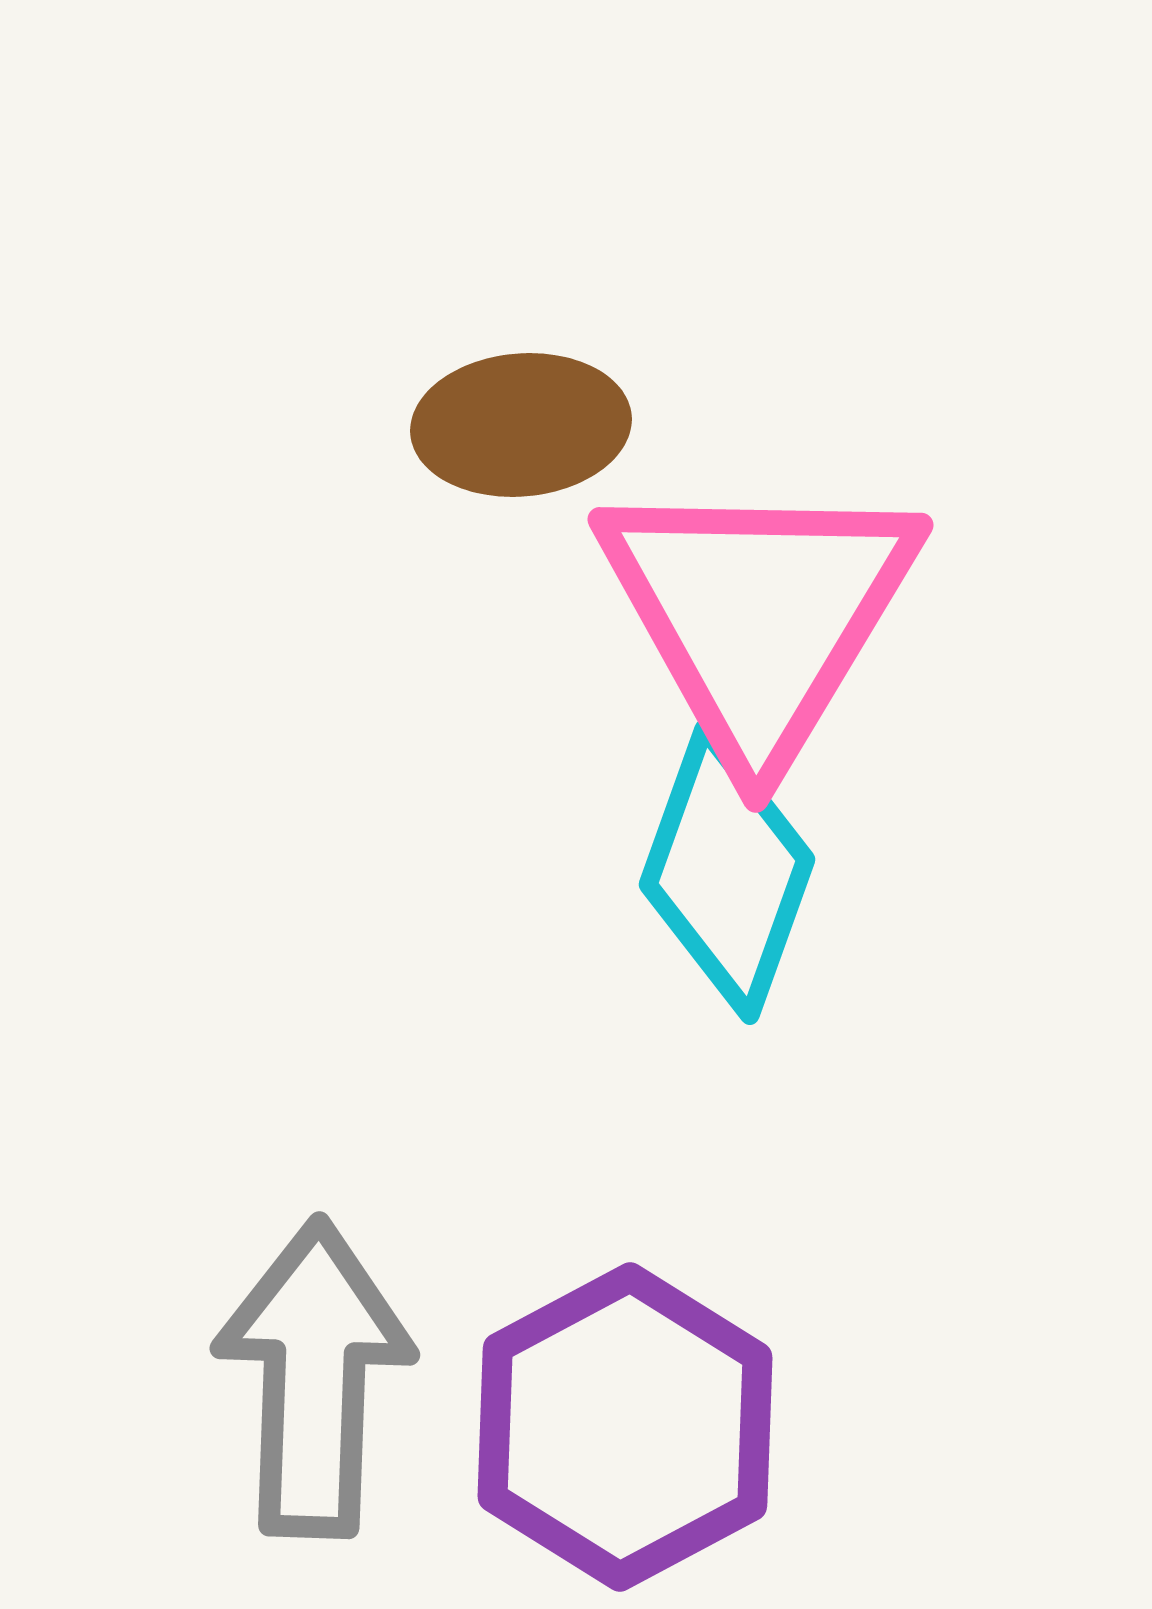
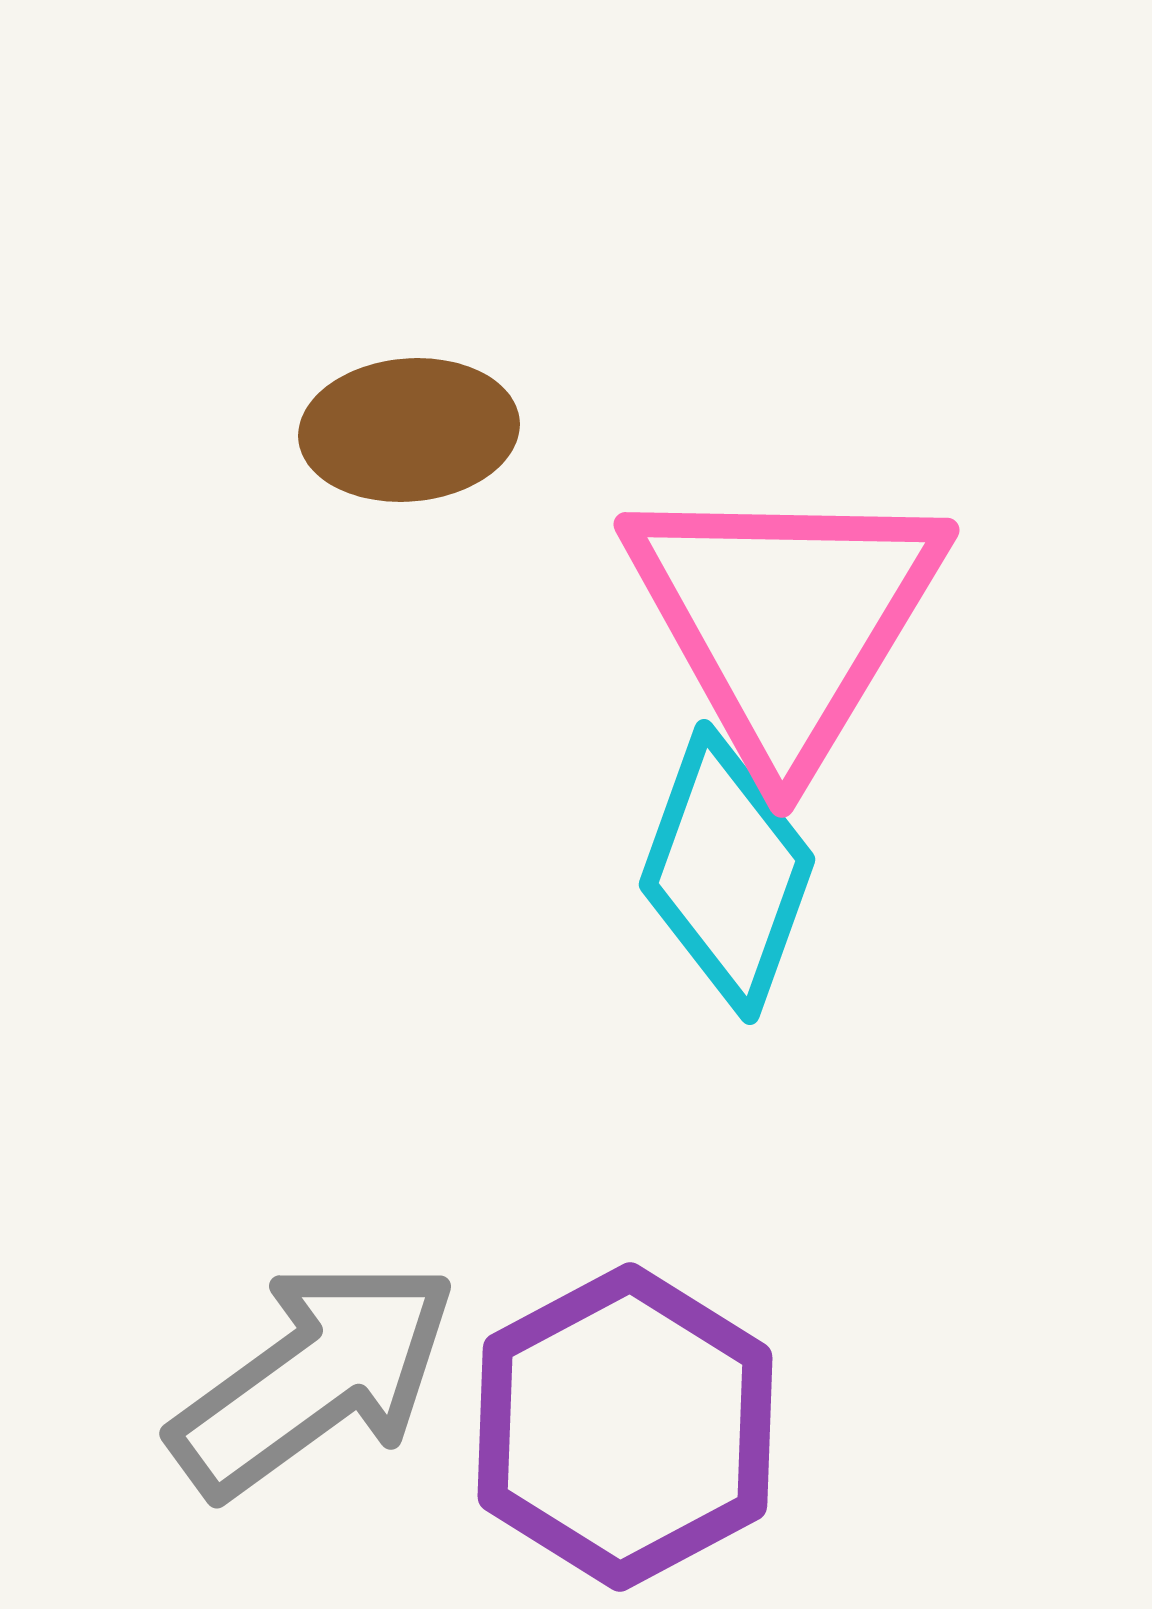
brown ellipse: moved 112 px left, 5 px down
pink triangle: moved 26 px right, 5 px down
gray arrow: rotated 52 degrees clockwise
